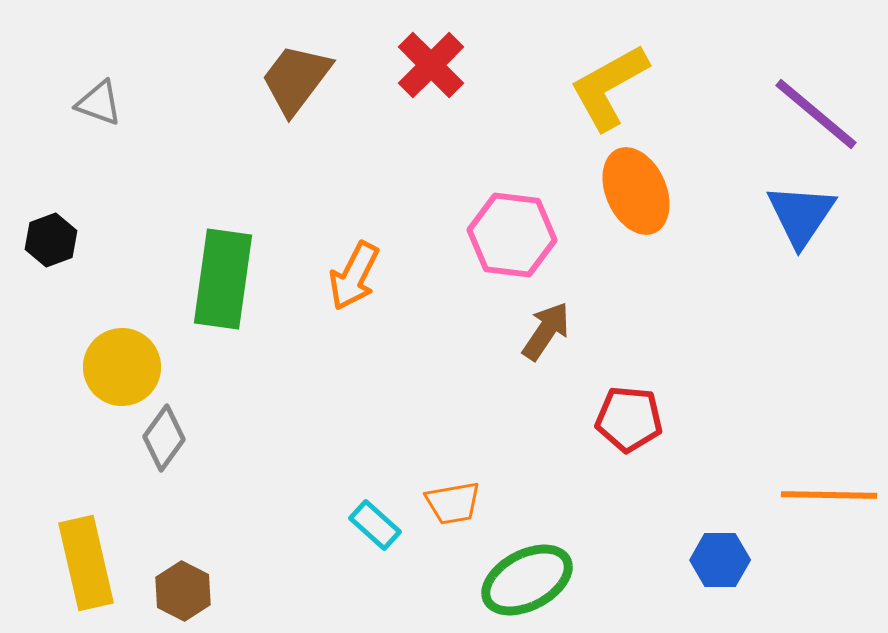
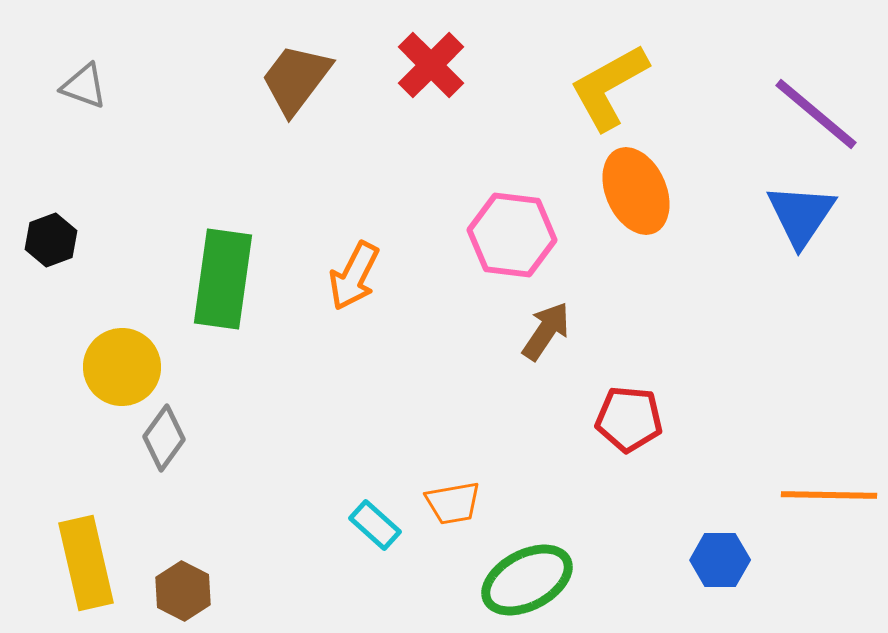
gray triangle: moved 15 px left, 17 px up
